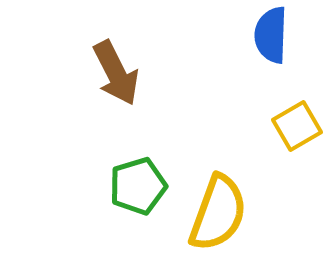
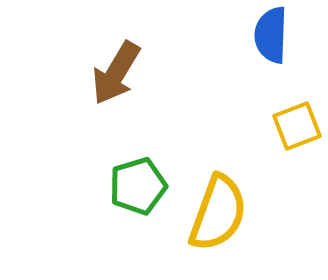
brown arrow: rotated 58 degrees clockwise
yellow square: rotated 9 degrees clockwise
